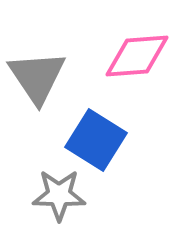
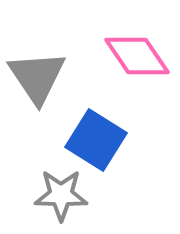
pink diamond: rotated 60 degrees clockwise
gray star: moved 2 px right
